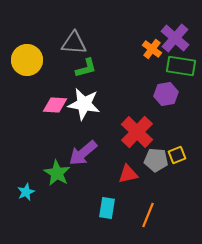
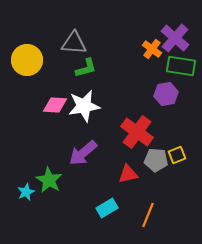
white star: moved 2 px down; rotated 20 degrees counterclockwise
red cross: rotated 8 degrees counterclockwise
green star: moved 8 px left, 7 px down
cyan rectangle: rotated 50 degrees clockwise
